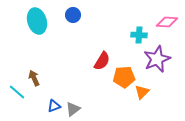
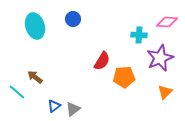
blue circle: moved 4 px down
cyan ellipse: moved 2 px left, 5 px down
purple star: moved 3 px right, 1 px up
brown arrow: moved 1 px right, 1 px up; rotated 28 degrees counterclockwise
orange triangle: moved 23 px right
blue triangle: rotated 16 degrees counterclockwise
